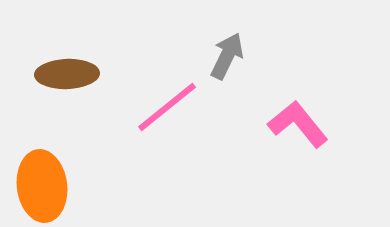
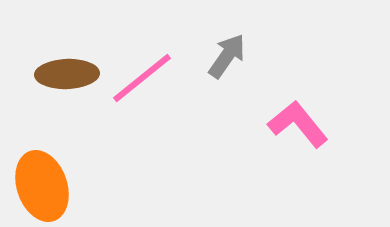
gray arrow: rotated 9 degrees clockwise
pink line: moved 25 px left, 29 px up
orange ellipse: rotated 12 degrees counterclockwise
